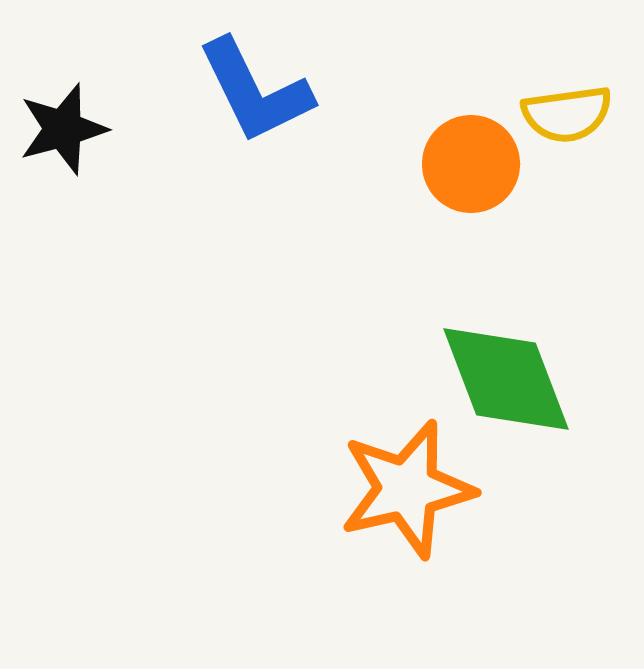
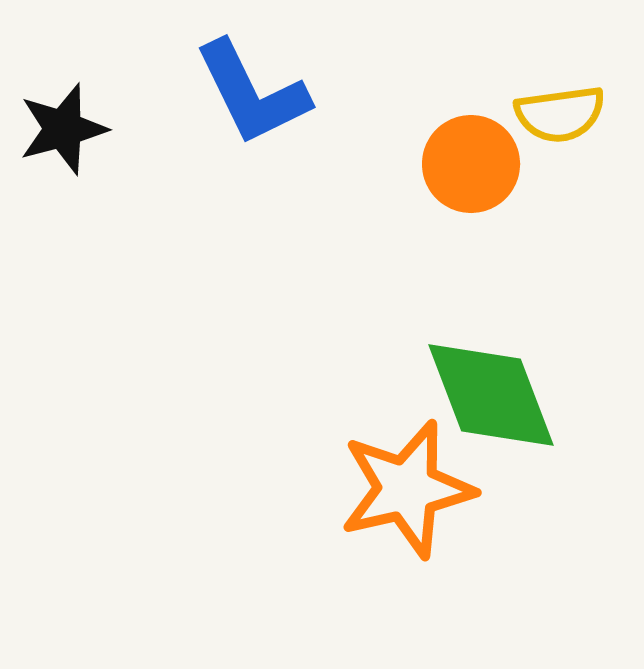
blue L-shape: moved 3 px left, 2 px down
yellow semicircle: moved 7 px left
green diamond: moved 15 px left, 16 px down
